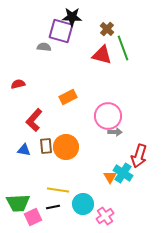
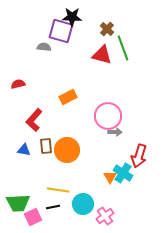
orange circle: moved 1 px right, 3 px down
